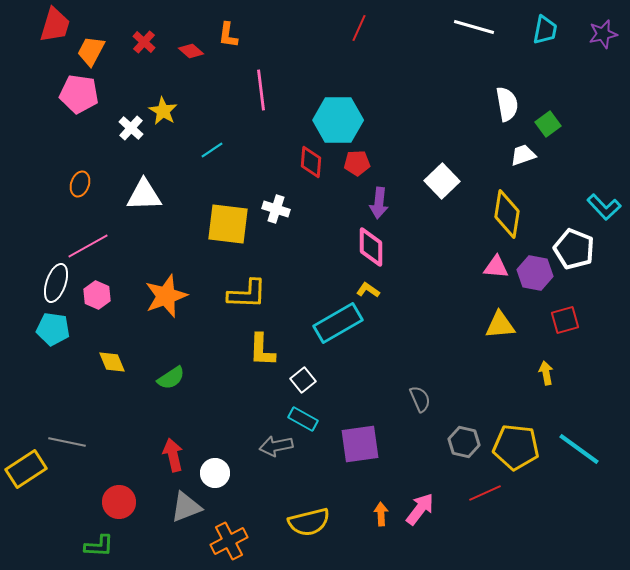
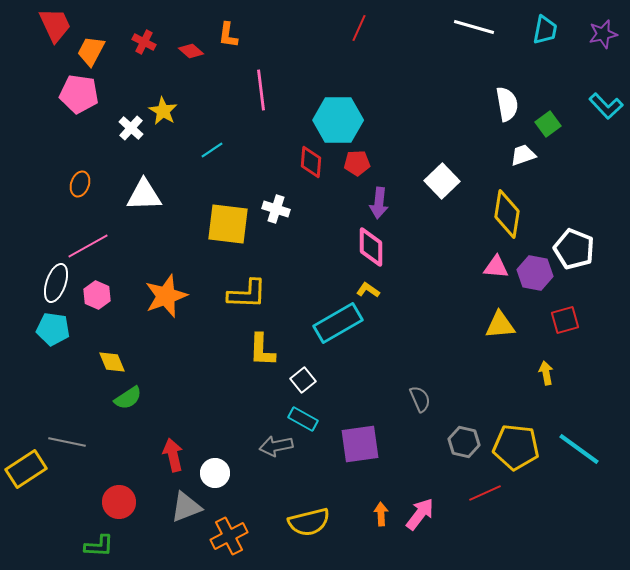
red trapezoid at (55, 25): rotated 42 degrees counterclockwise
red cross at (144, 42): rotated 15 degrees counterclockwise
cyan L-shape at (604, 207): moved 2 px right, 101 px up
green semicircle at (171, 378): moved 43 px left, 20 px down
pink arrow at (420, 509): moved 5 px down
orange cross at (229, 541): moved 5 px up
